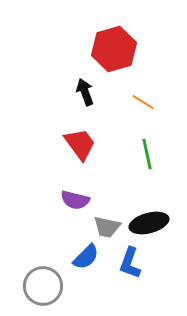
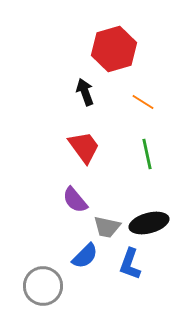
red trapezoid: moved 4 px right, 3 px down
purple semicircle: rotated 36 degrees clockwise
blue semicircle: moved 1 px left, 1 px up
blue L-shape: moved 1 px down
